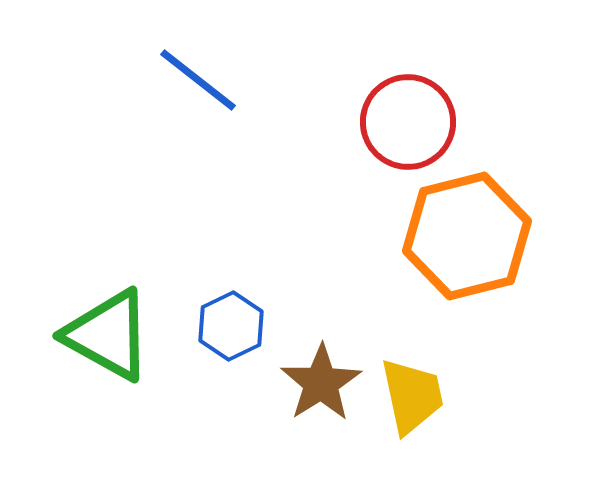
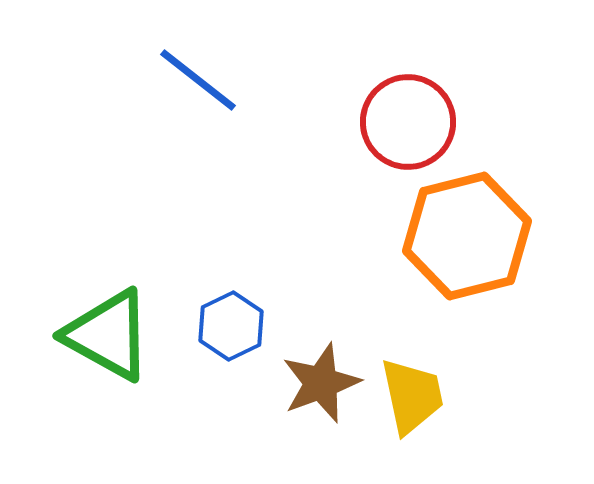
brown star: rotated 12 degrees clockwise
